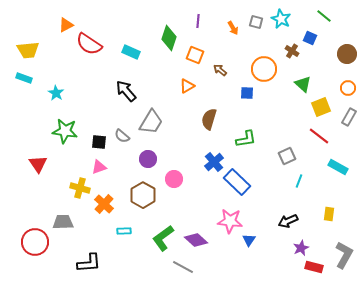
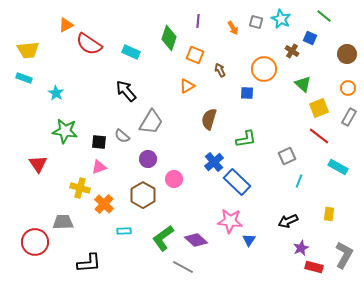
brown arrow at (220, 70): rotated 24 degrees clockwise
yellow square at (321, 107): moved 2 px left, 1 px down
